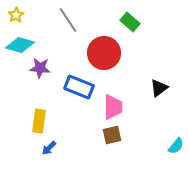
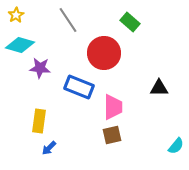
black triangle: rotated 36 degrees clockwise
